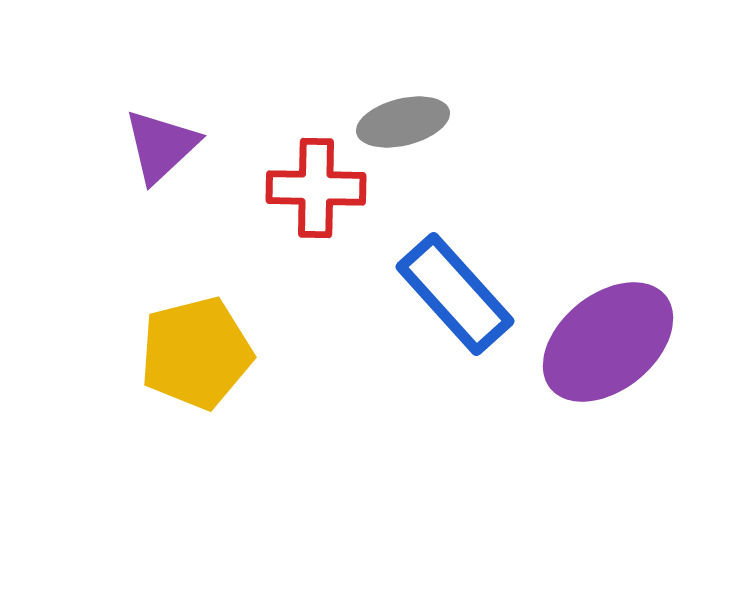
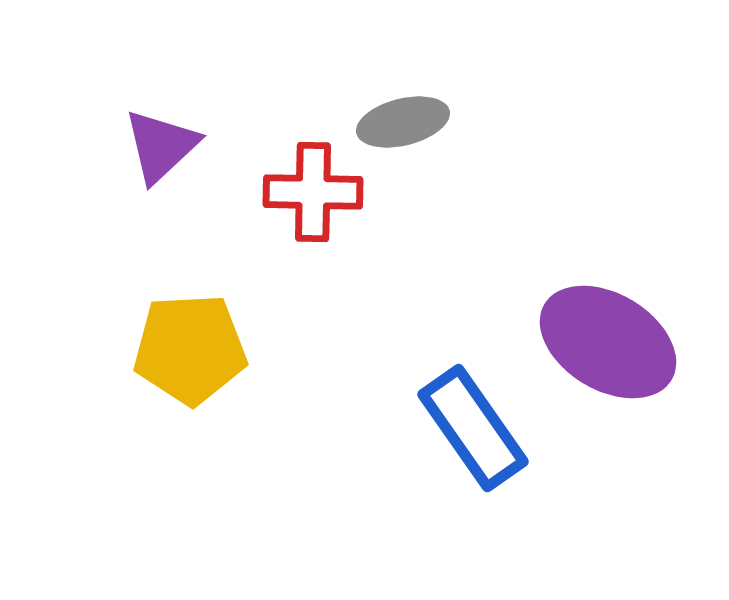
red cross: moved 3 px left, 4 px down
blue rectangle: moved 18 px right, 134 px down; rotated 7 degrees clockwise
purple ellipse: rotated 70 degrees clockwise
yellow pentagon: moved 6 px left, 4 px up; rotated 11 degrees clockwise
